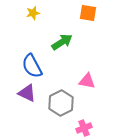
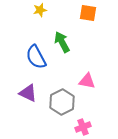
yellow star: moved 7 px right, 3 px up
green arrow: rotated 85 degrees counterclockwise
blue semicircle: moved 4 px right, 9 px up
purple triangle: moved 1 px right
gray hexagon: moved 1 px right, 1 px up
pink cross: moved 1 px left, 1 px up
